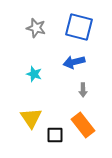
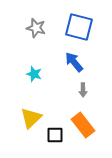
blue arrow: rotated 65 degrees clockwise
yellow triangle: rotated 20 degrees clockwise
